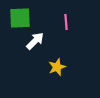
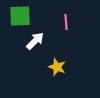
green square: moved 2 px up
yellow star: rotated 30 degrees counterclockwise
